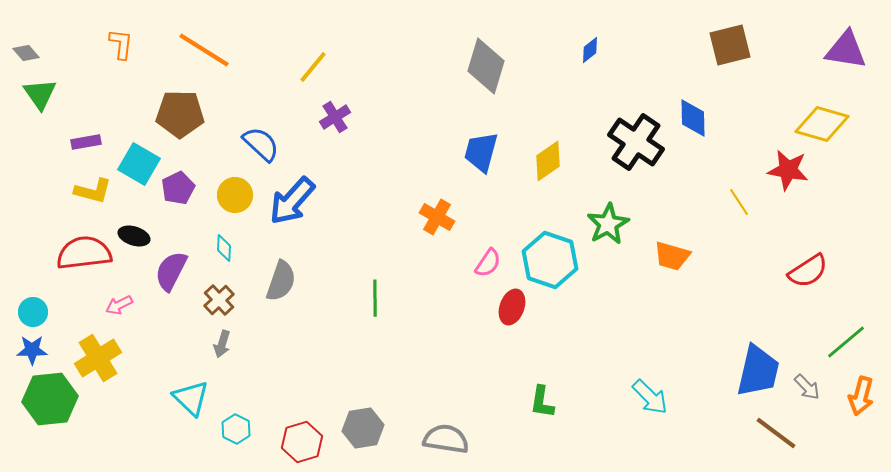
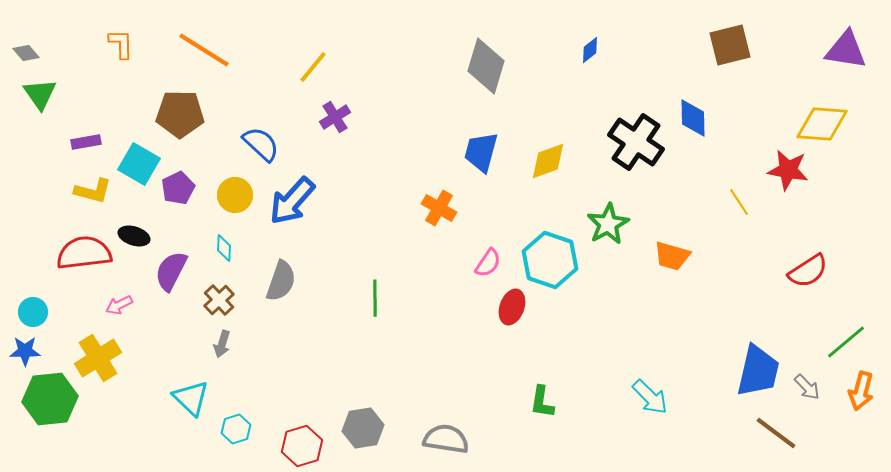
orange L-shape at (121, 44): rotated 8 degrees counterclockwise
yellow diamond at (822, 124): rotated 12 degrees counterclockwise
yellow diamond at (548, 161): rotated 15 degrees clockwise
orange cross at (437, 217): moved 2 px right, 9 px up
blue star at (32, 350): moved 7 px left, 1 px down
orange arrow at (861, 396): moved 5 px up
cyan hexagon at (236, 429): rotated 16 degrees clockwise
red hexagon at (302, 442): moved 4 px down
